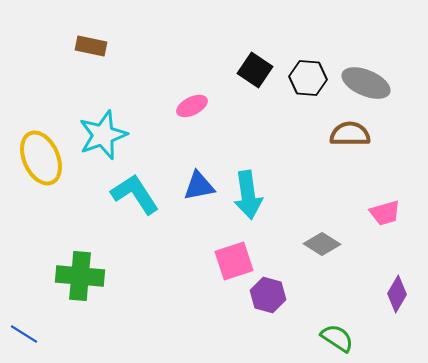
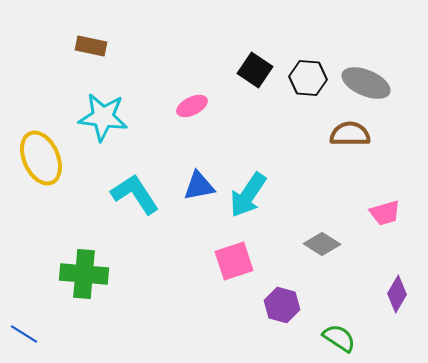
cyan star: moved 18 px up; rotated 27 degrees clockwise
cyan arrow: rotated 42 degrees clockwise
green cross: moved 4 px right, 2 px up
purple hexagon: moved 14 px right, 10 px down
green semicircle: moved 2 px right
